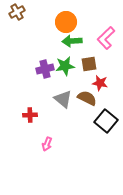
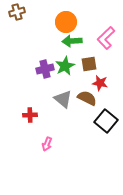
brown cross: rotated 14 degrees clockwise
green star: rotated 18 degrees counterclockwise
